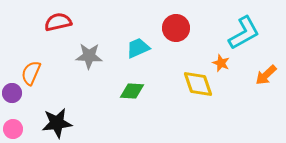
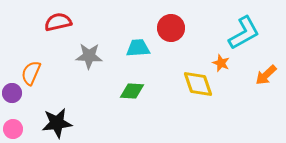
red circle: moved 5 px left
cyan trapezoid: rotated 20 degrees clockwise
